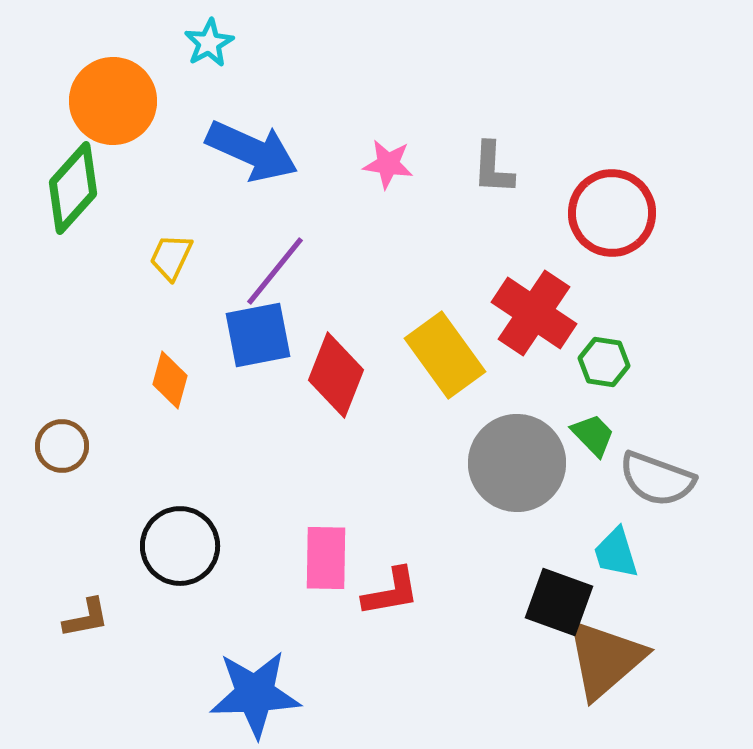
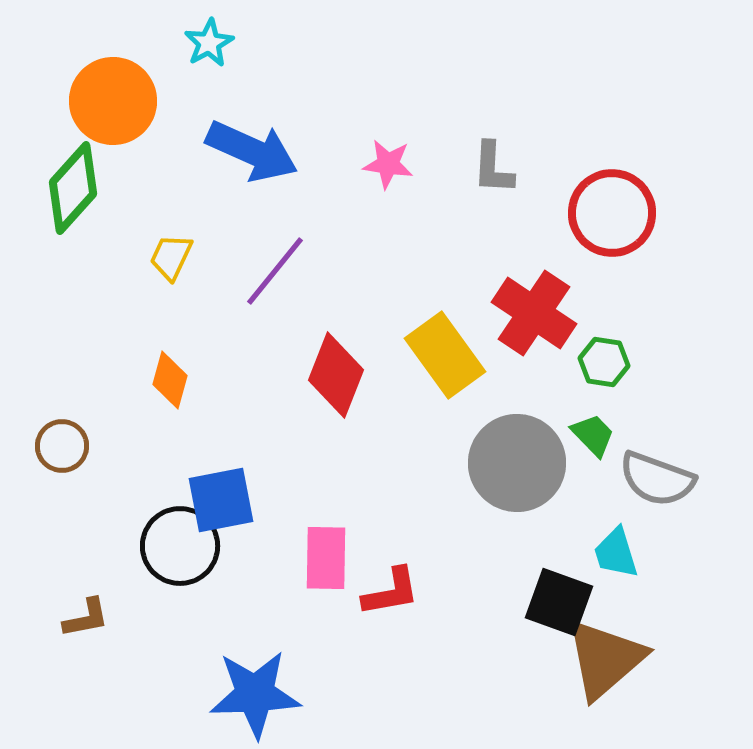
blue square: moved 37 px left, 165 px down
